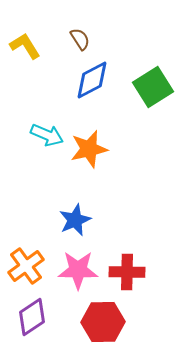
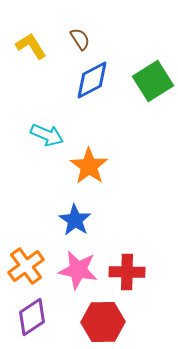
yellow L-shape: moved 6 px right
green square: moved 6 px up
orange star: moved 17 px down; rotated 24 degrees counterclockwise
blue star: rotated 16 degrees counterclockwise
pink star: rotated 9 degrees clockwise
